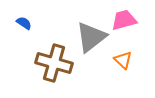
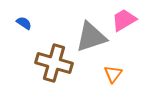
pink trapezoid: rotated 16 degrees counterclockwise
gray triangle: rotated 20 degrees clockwise
orange triangle: moved 10 px left, 14 px down; rotated 24 degrees clockwise
